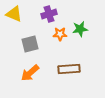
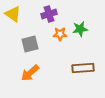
yellow triangle: moved 1 px left; rotated 12 degrees clockwise
brown rectangle: moved 14 px right, 1 px up
